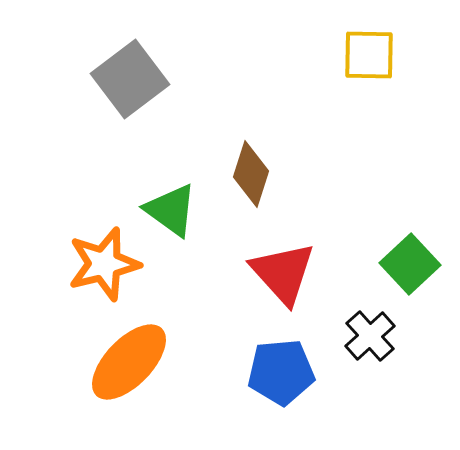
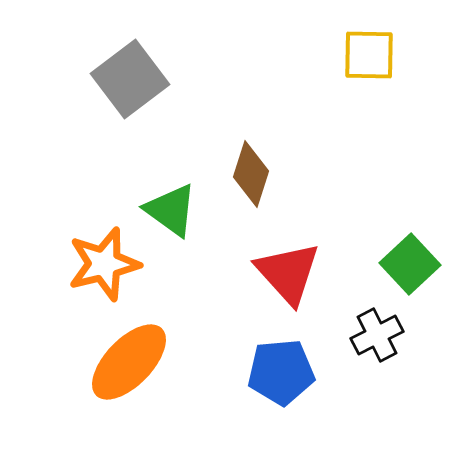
red triangle: moved 5 px right
black cross: moved 7 px right, 1 px up; rotated 15 degrees clockwise
